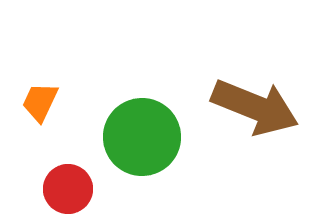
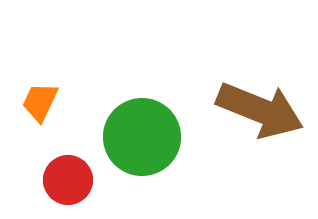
brown arrow: moved 5 px right, 3 px down
red circle: moved 9 px up
